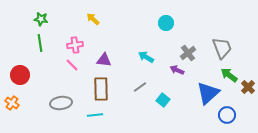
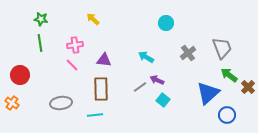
purple arrow: moved 20 px left, 10 px down
